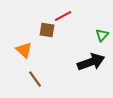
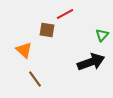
red line: moved 2 px right, 2 px up
